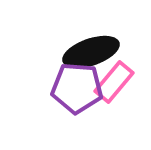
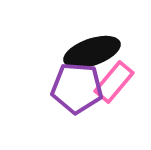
black ellipse: moved 1 px right
